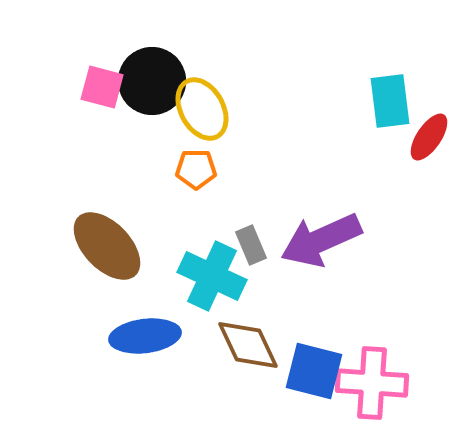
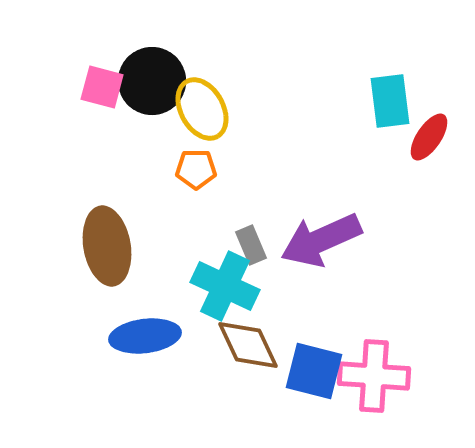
brown ellipse: rotated 34 degrees clockwise
cyan cross: moved 13 px right, 10 px down
pink cross: moved 2 px right, 7 px up
